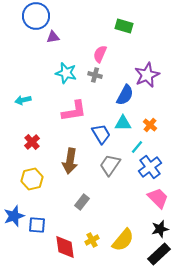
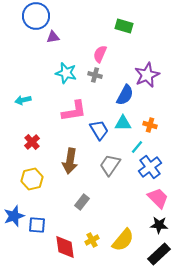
orange cross: rotated 24 degrees counterclockwise
blue trapezoid: moved 2 px left, 4 px up
black star: moved 1 px left, 4 px up; rotated 18 degrees clockwise
